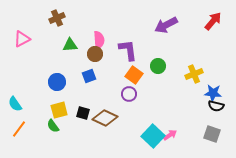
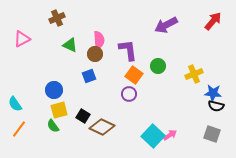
green triangle: rotated 28 degrees clockwise
blue circle: moved 3 px left, 8 px down
black square: moved 3 px down; rotated 16 degrees clockwise
brown diamond: moved 3 px left, 9 px down
